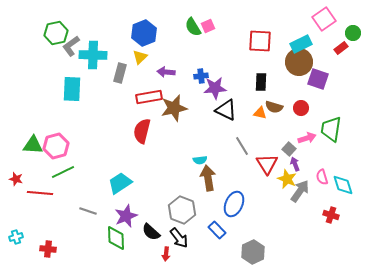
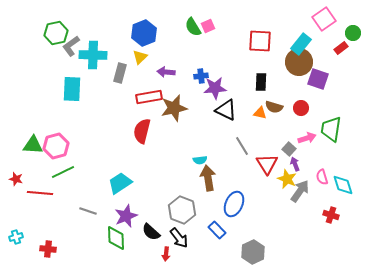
cyan rectangle at (301, 44): rotated 25 degrees counterclockwise
